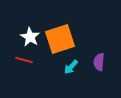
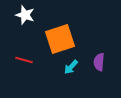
white star: moved 5 px left, 22 px up; rotated 12 degrees counterclockwise
